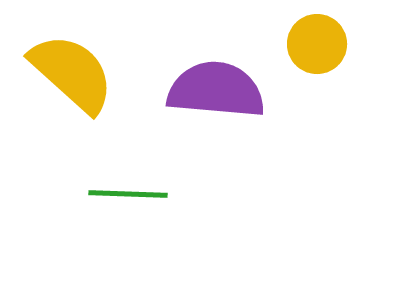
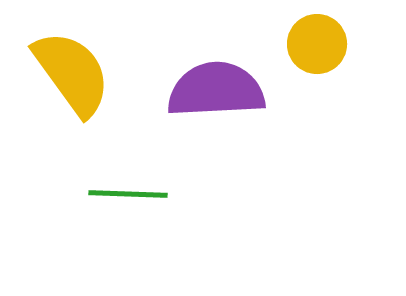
yellow semicircle: rotated 12 degrees clockwise
purple semicircle: rotated 8 degrees counterclockwise
